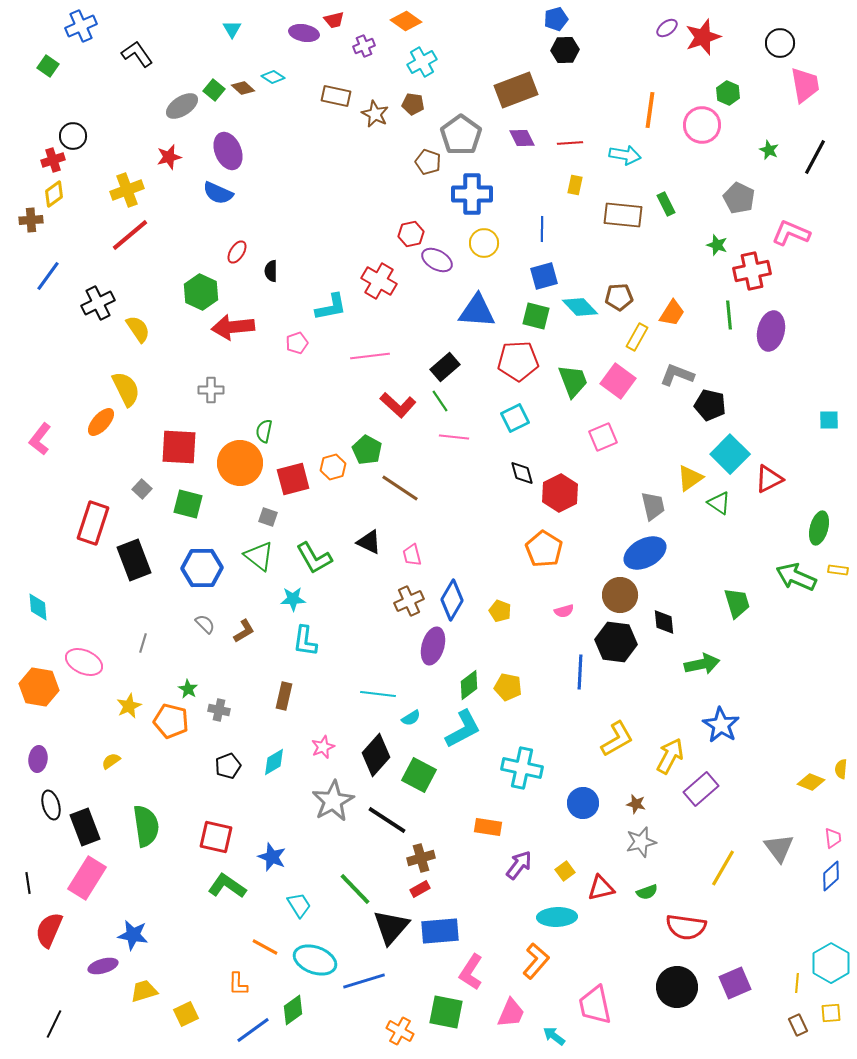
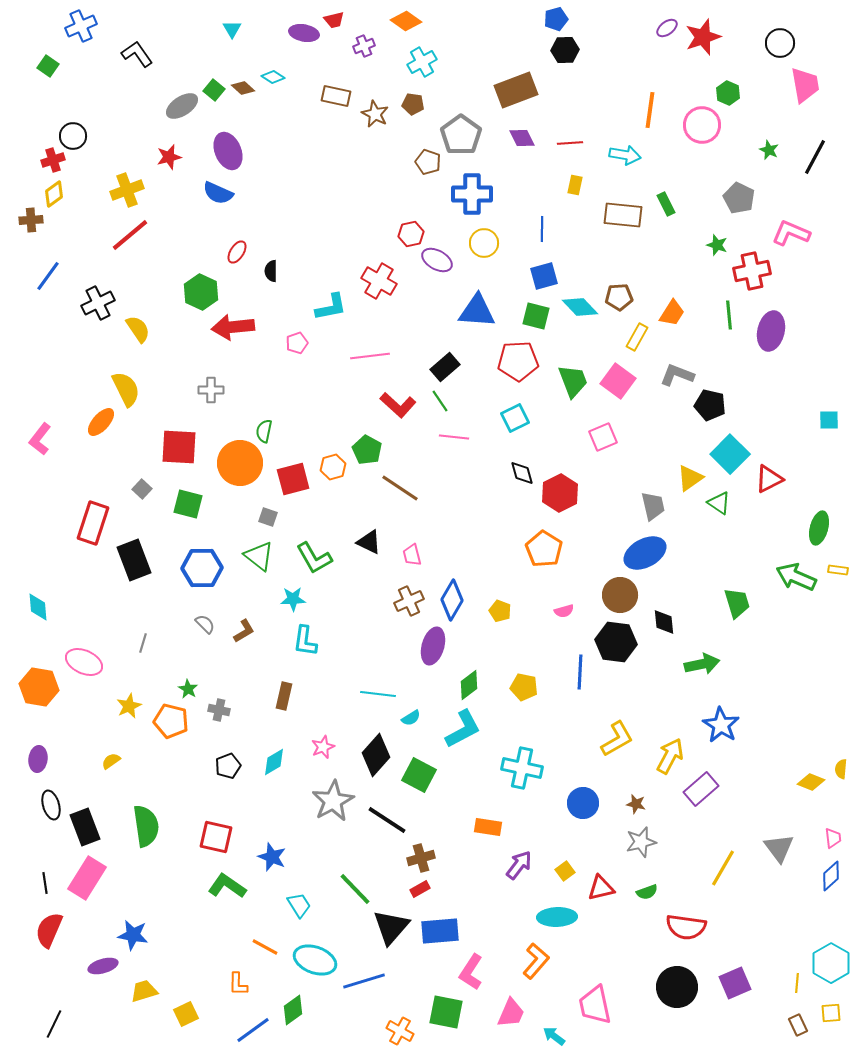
yellow pentagon at (508, 687): moved 16 px right
black line at (28, 883): moved 17 px right
